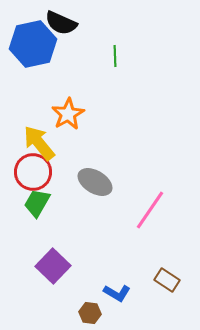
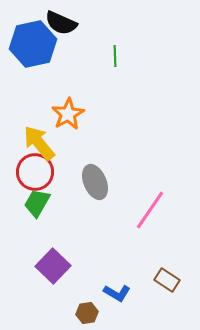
red circle: moved 2 px right
gray ellipse: rotated 36 degrees clockwise
brown hexagon: moved 3 px left; rotated 15 degrees counterclockwise
